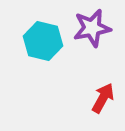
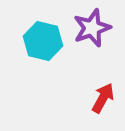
purple star: rotated 9 degrees counterclockwise
